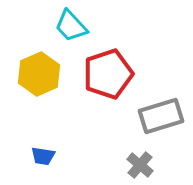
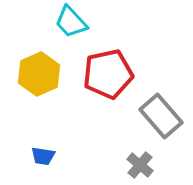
cyan trapezoid: moved 4 px up
red pentagon: rotated 6 degrees clockwise
gray rectangle: rotated 66 degrees clockwise
